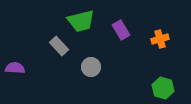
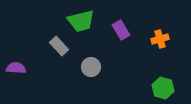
purple semicircle: moved 1 px right
